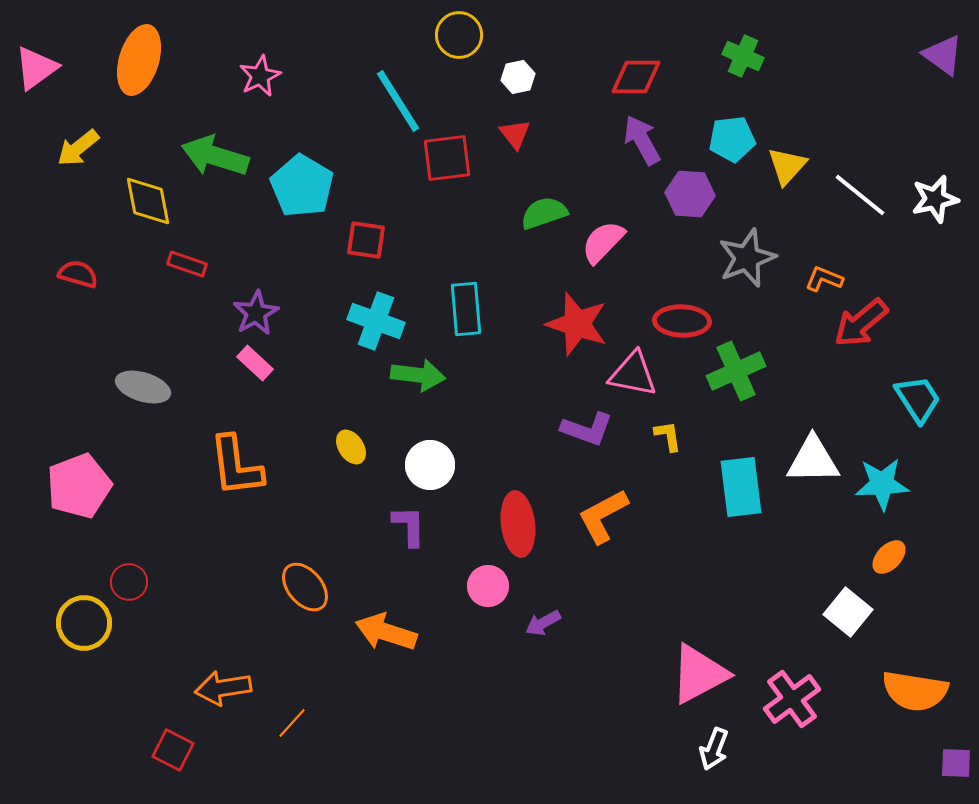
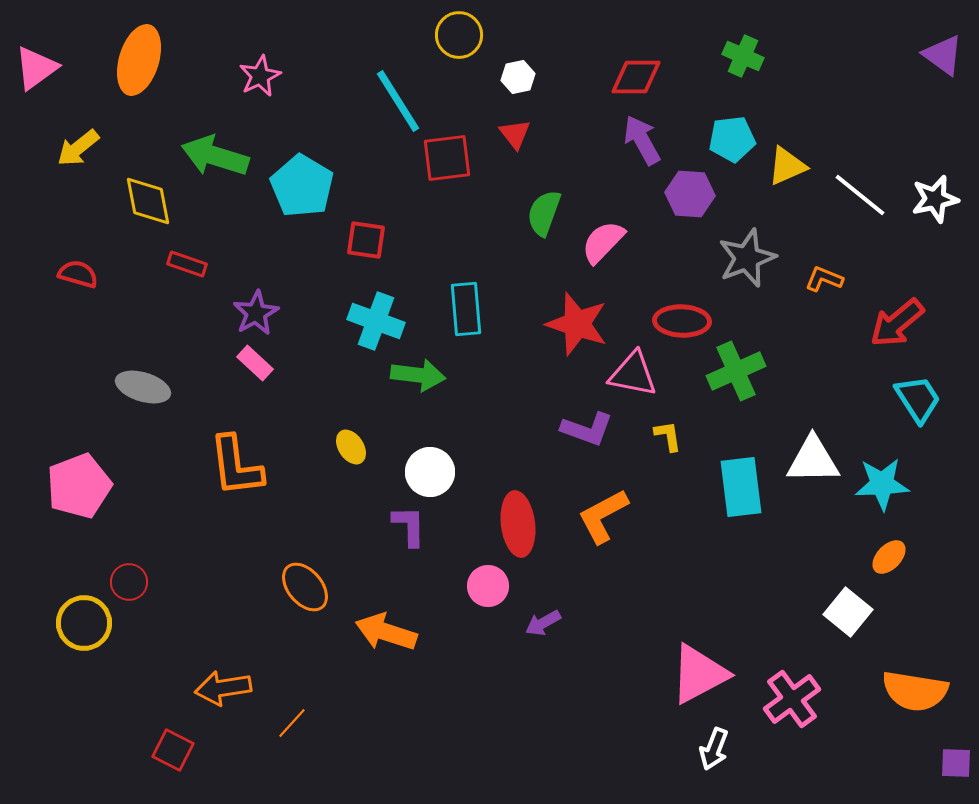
yellow triangle at (787, 166): rotated 24 degrees clockwise
green semicircle at (544, 213): rotated 51 degrees counterclockwise
red arrow at (861, 323): moved 36 px right
white circle at (430, 465): moved 7 px down
